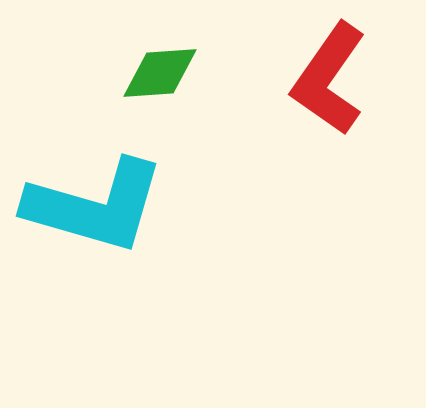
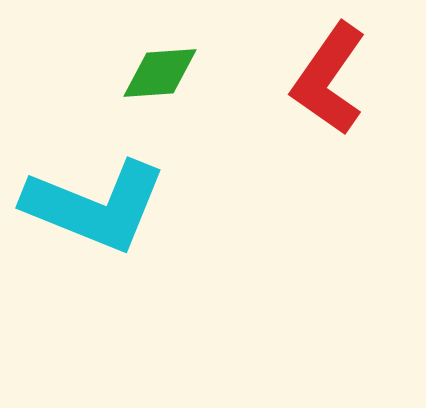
cyan L-shape: rotated 6 degrees clockwise
